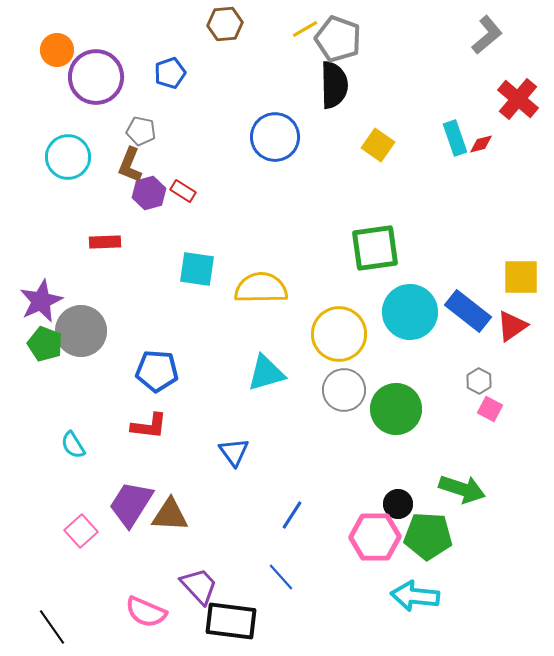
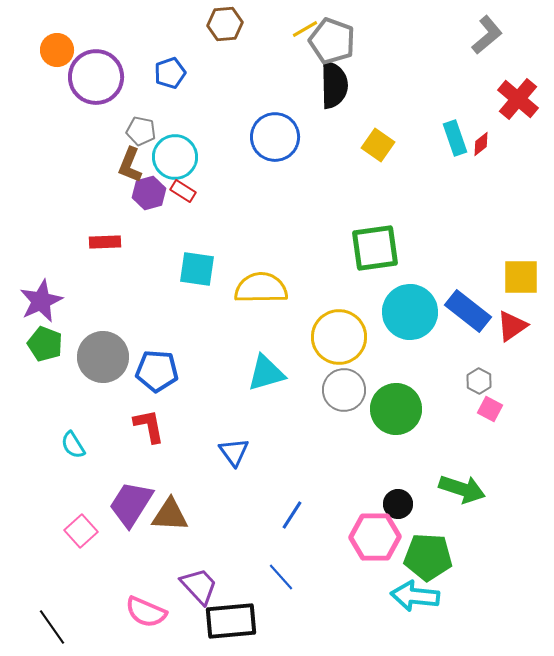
gray pentagon at (338, 39): moved 6 px left, 2 px down
red diamond at (481, 144): rotated 25 degrees counterclockwise
cyan circle at (68, 157): moved 107 px right
gray circle at (81, 331): moved 22 px right, 26 px down
yellow circle at (339, 334): moved 3 px down
red L-shape at (149, 426): rotated 108 degrees counterclockwise
green pentagon at (428, 536): moved 21 px down
black rectangle at (231, 621): rotated 12 degrees counterclockwise
